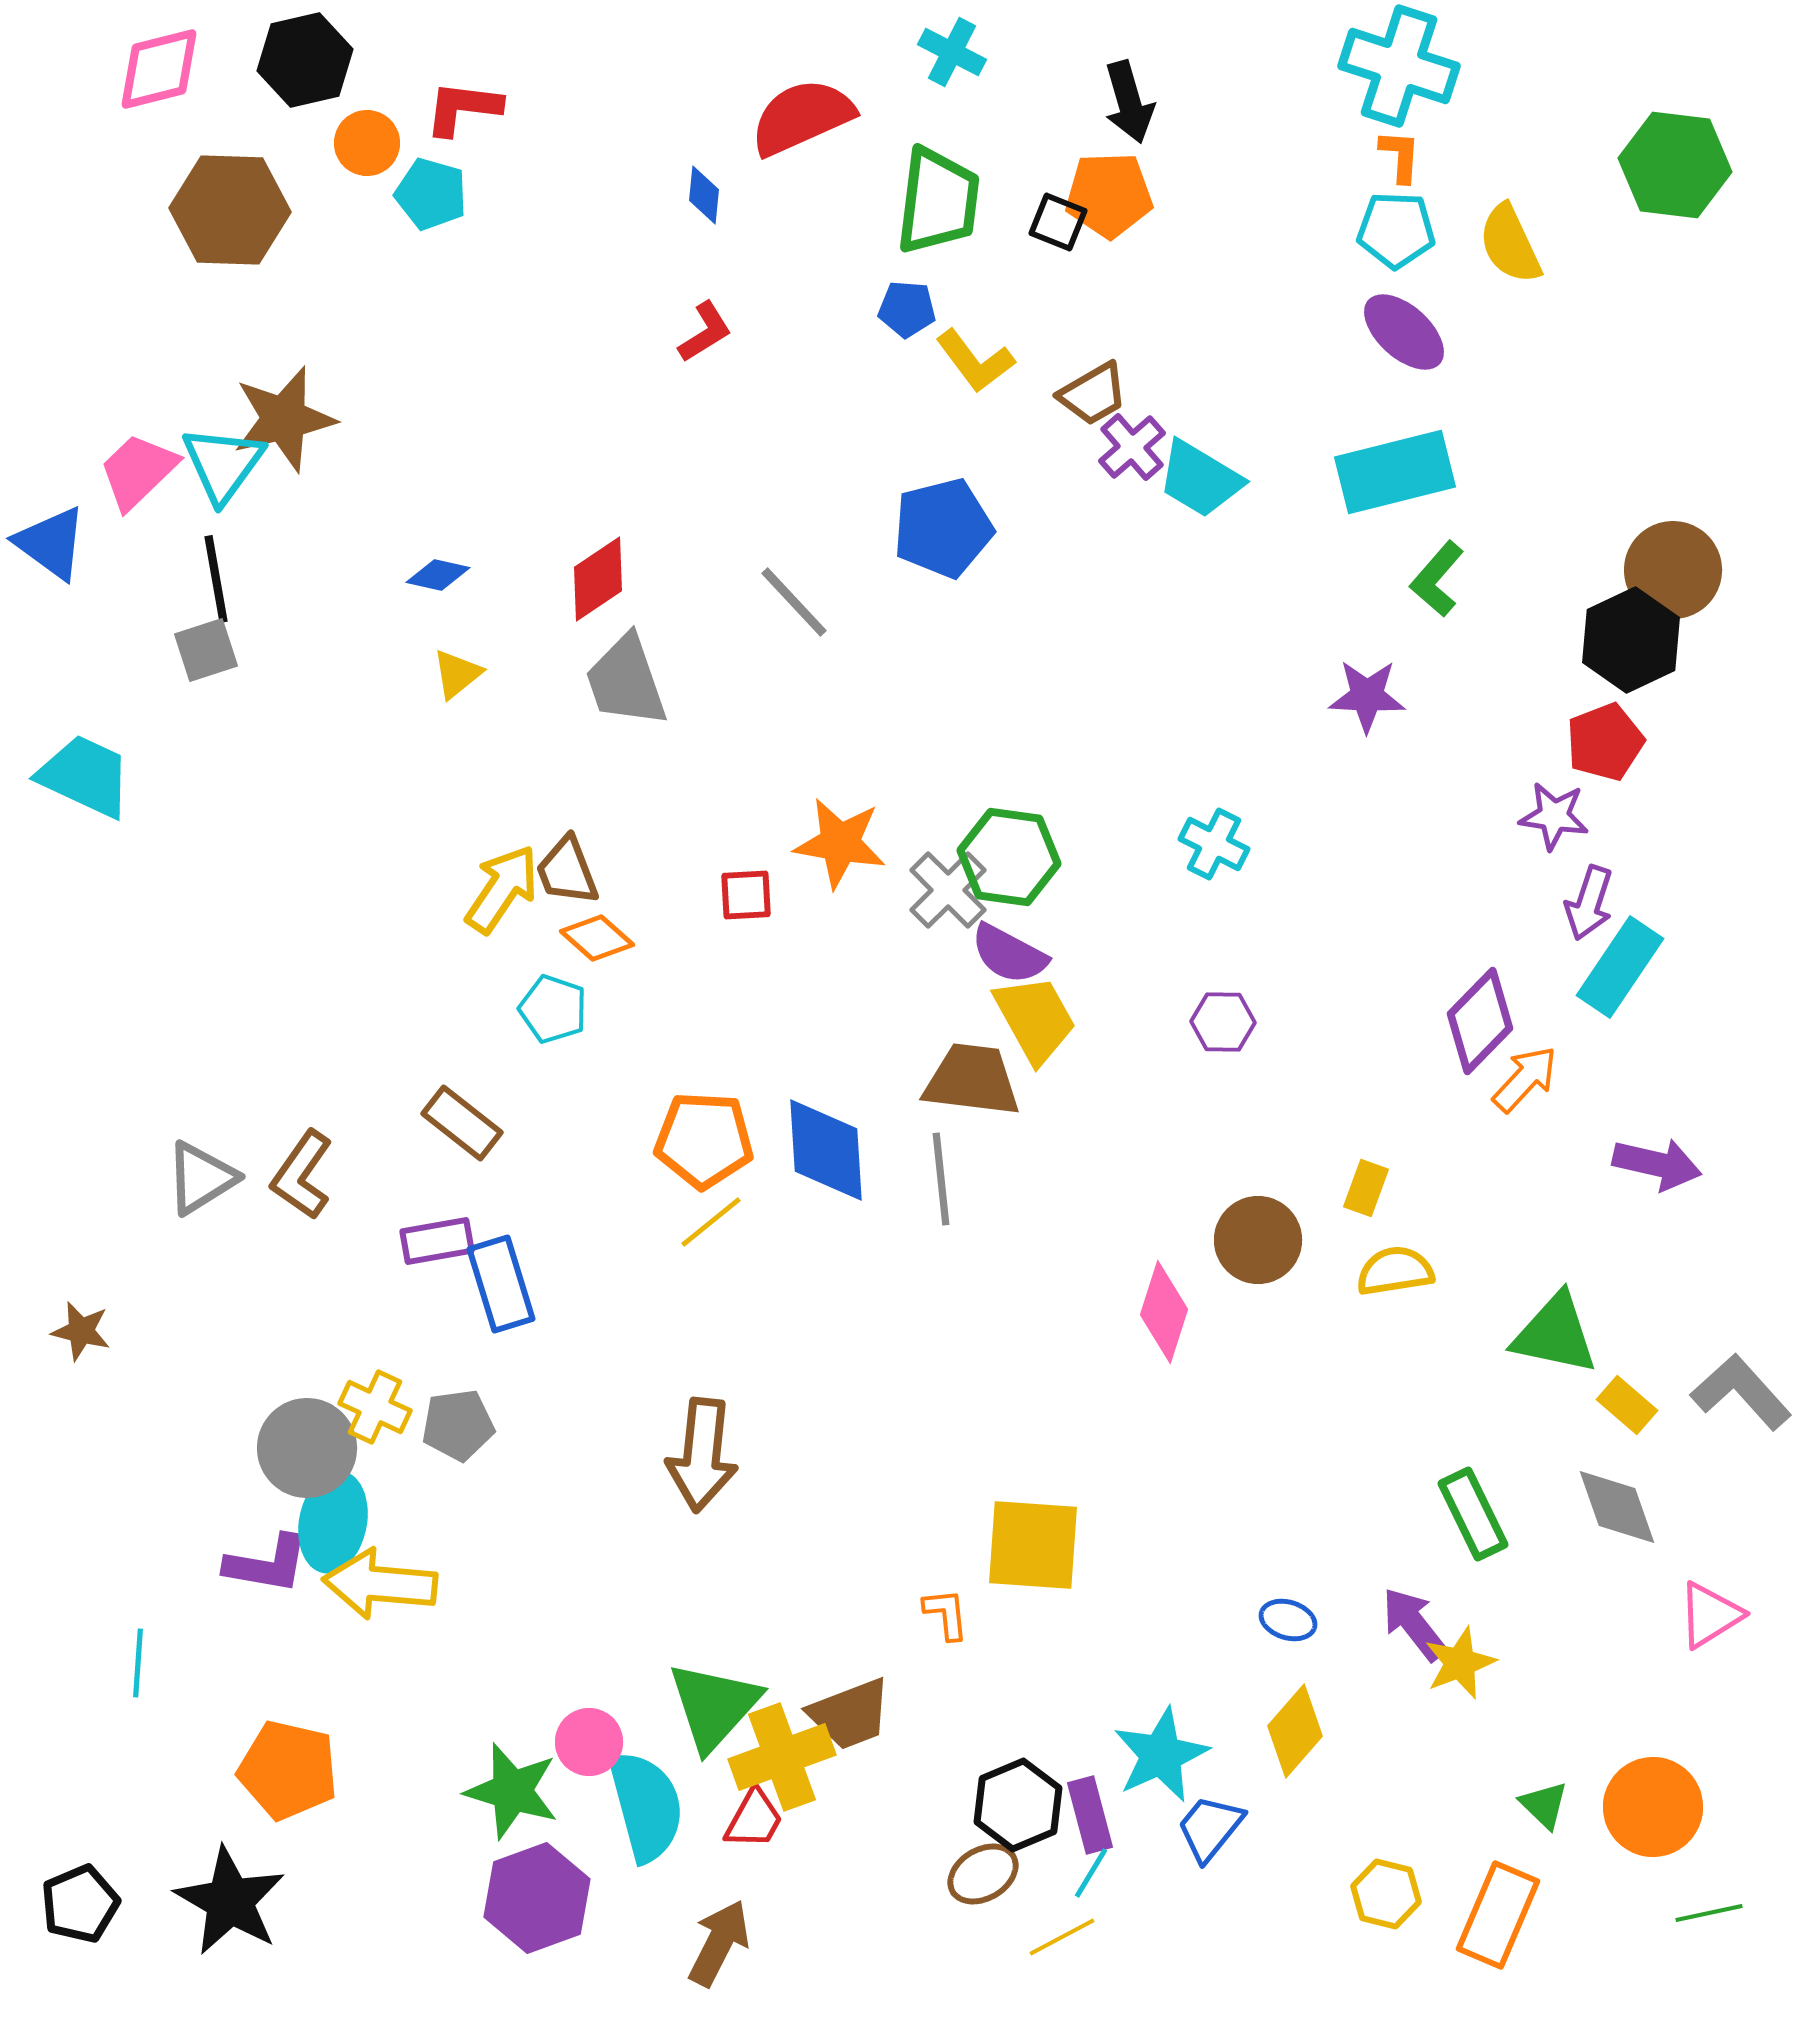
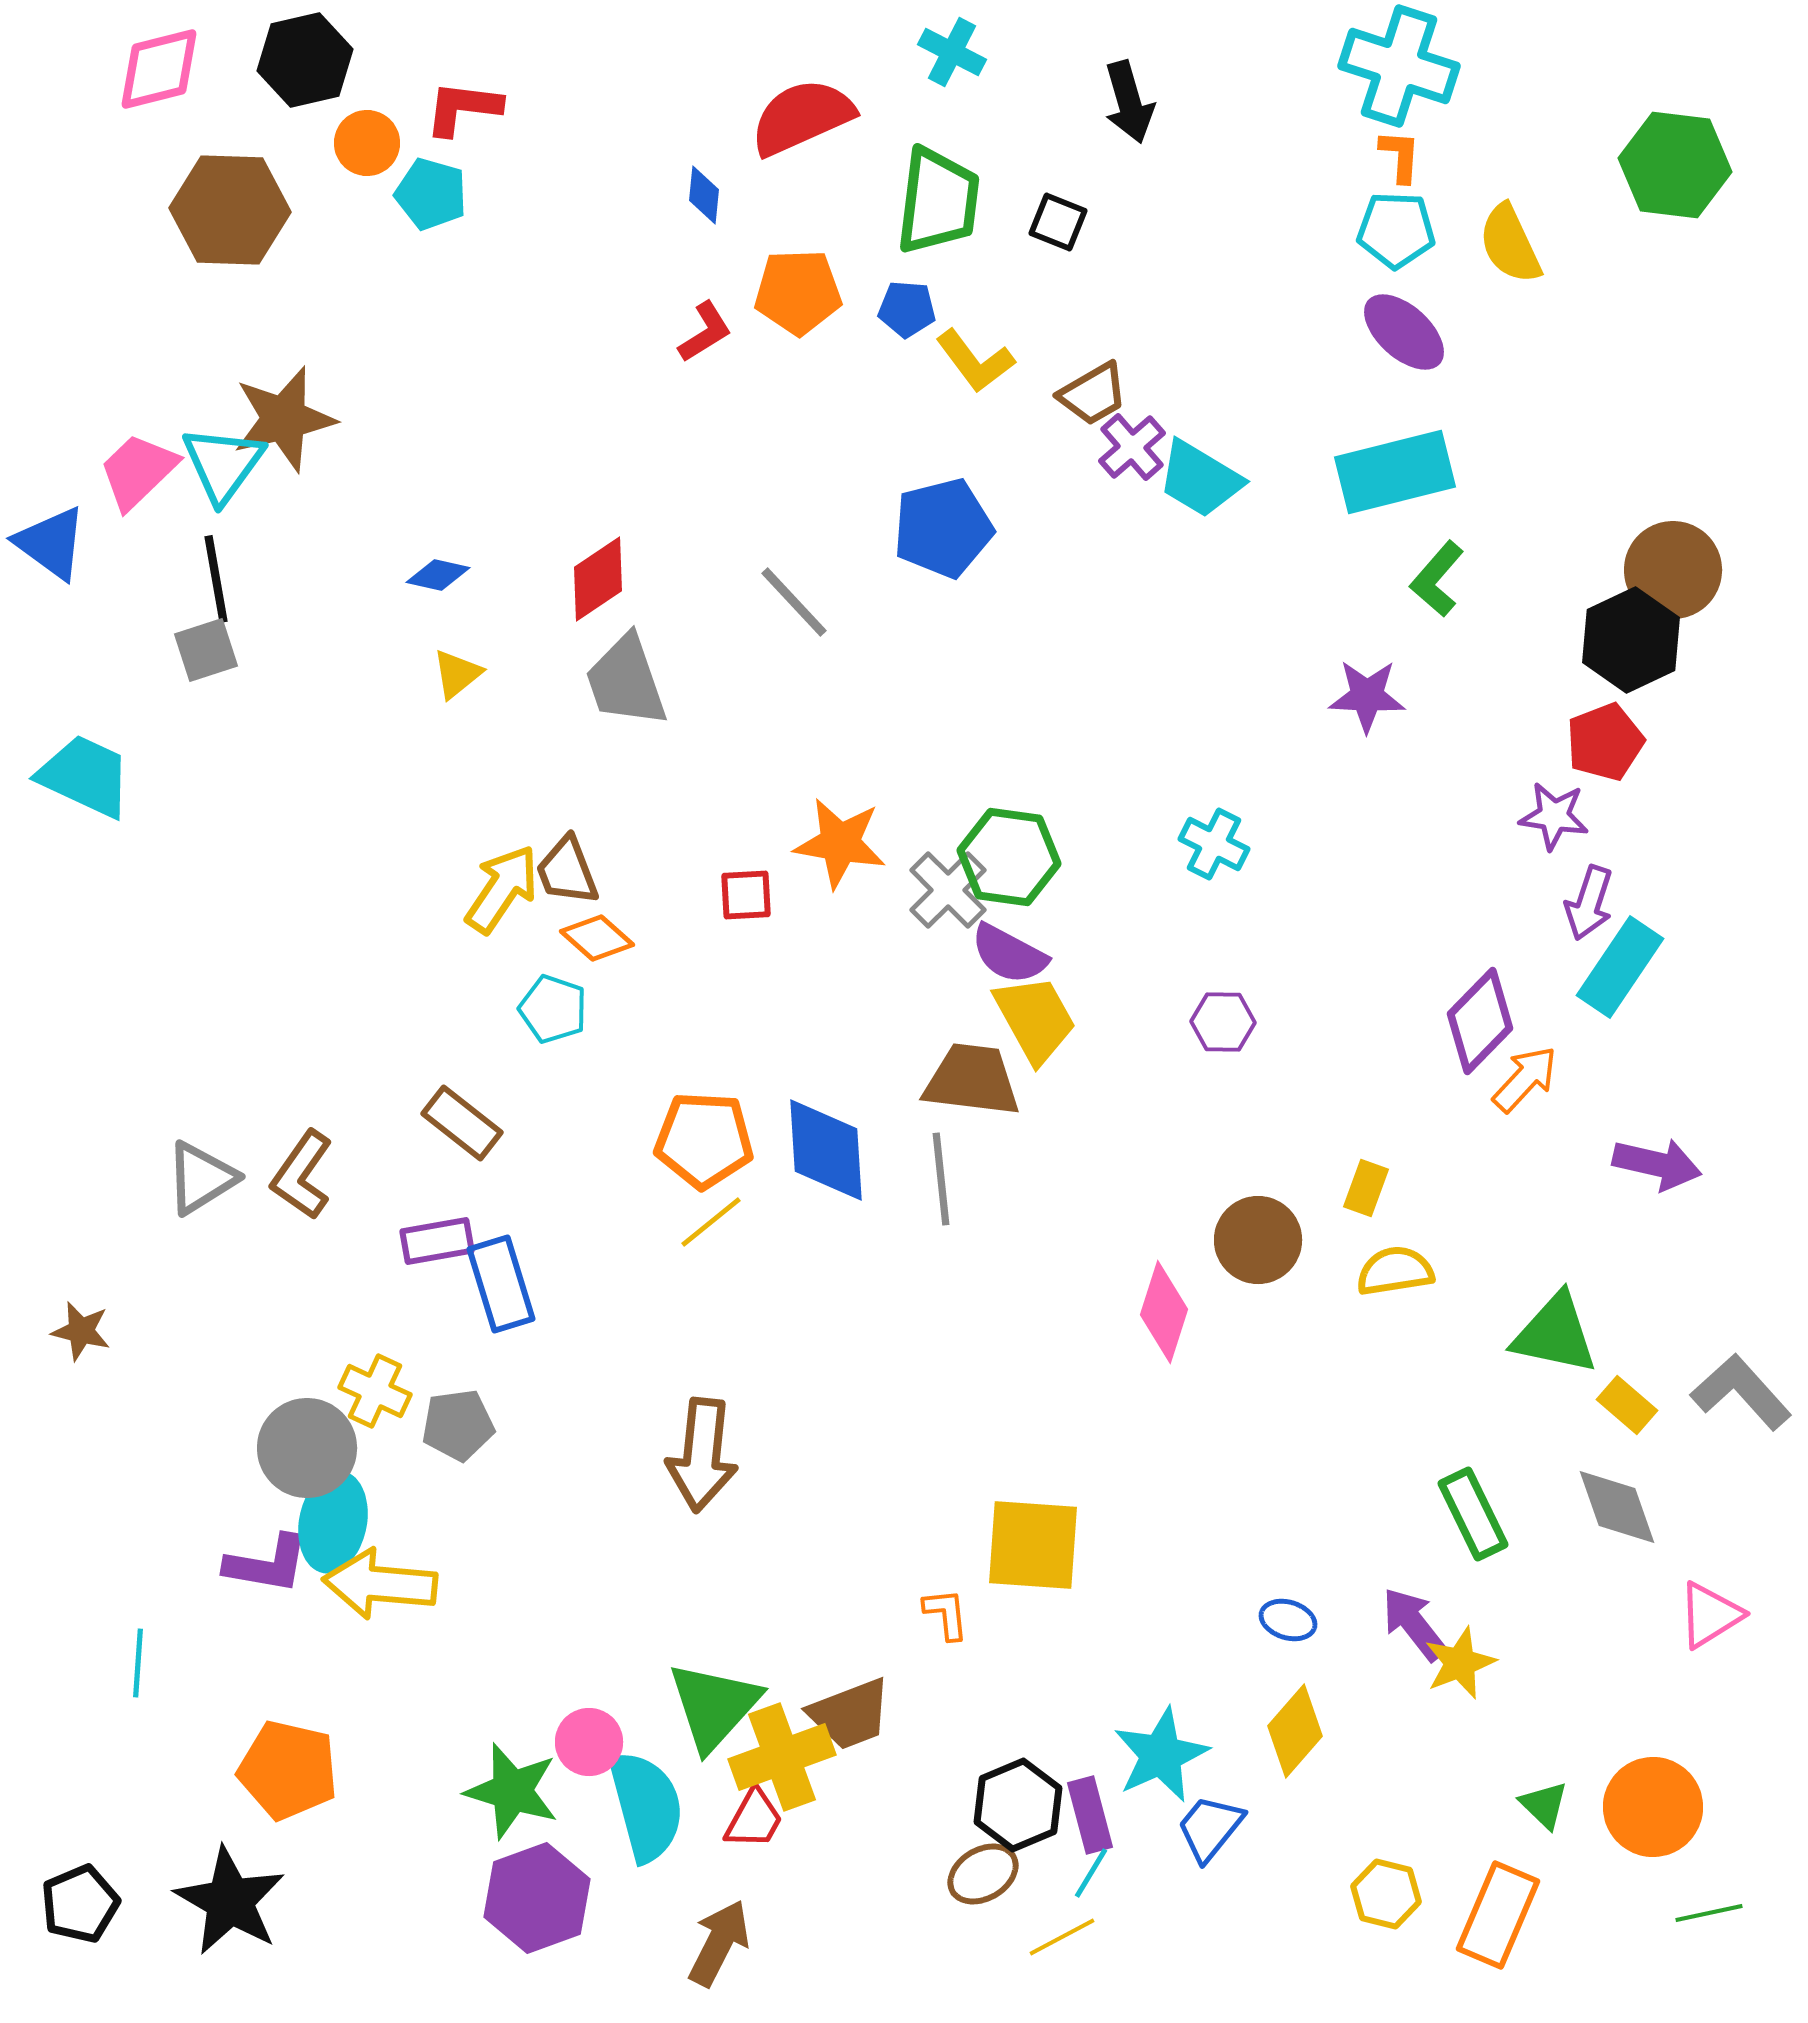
orange pentagon at (1109, 195): moved 311 px left, 97 px down
yellow cross at (375, 1407): moved 16 px up
